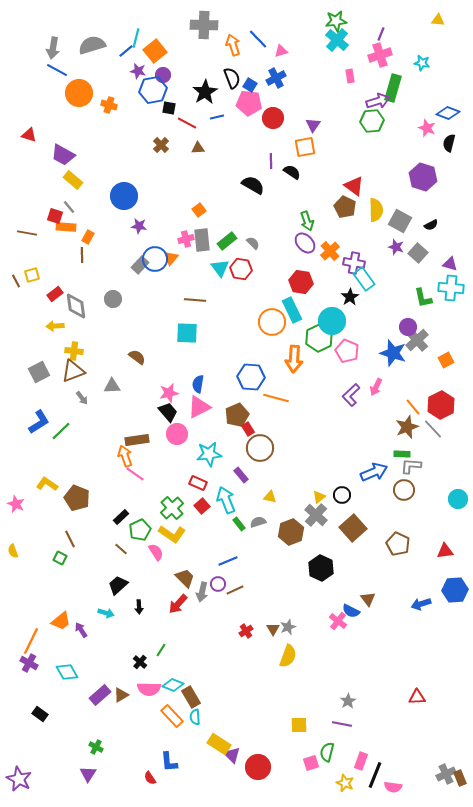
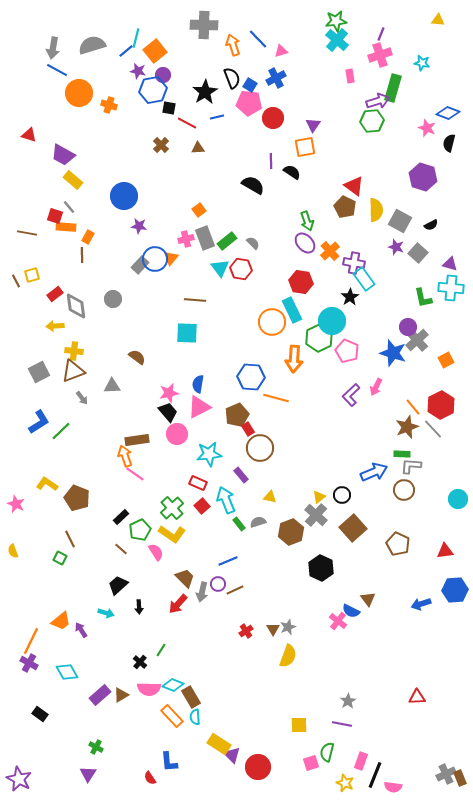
gray rectangle at (202, 240): moved 3 px right, 2 px up; rotated 15 degrees counterclockwise
